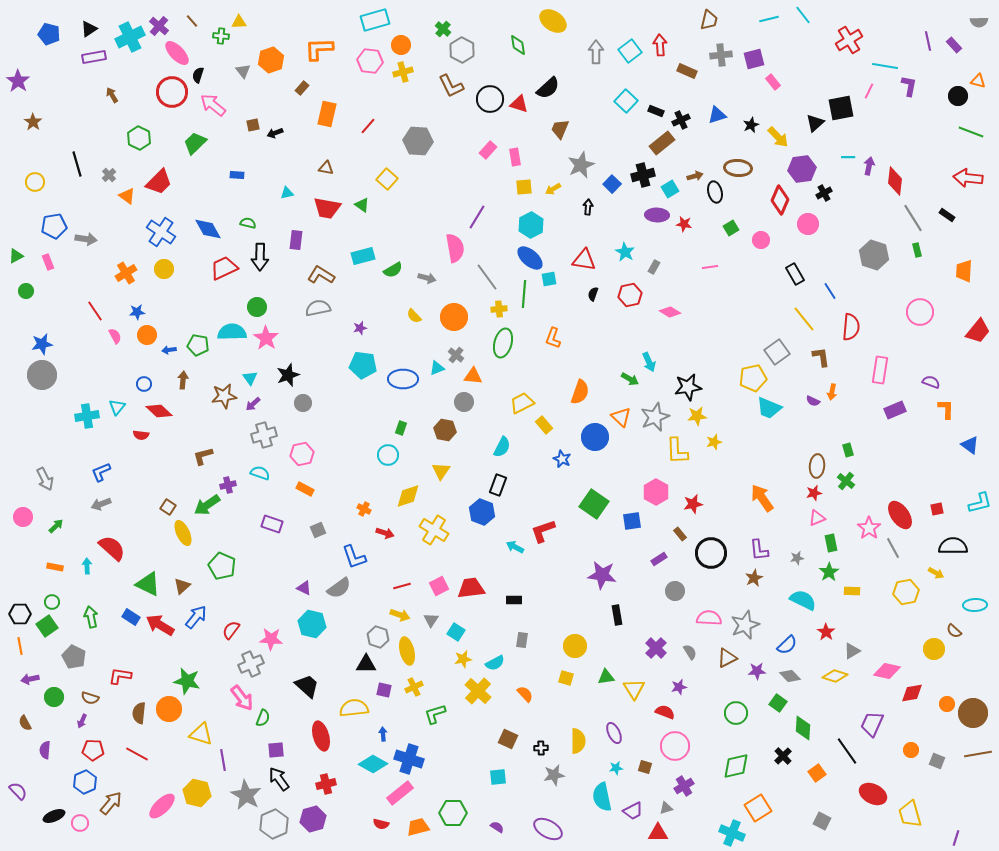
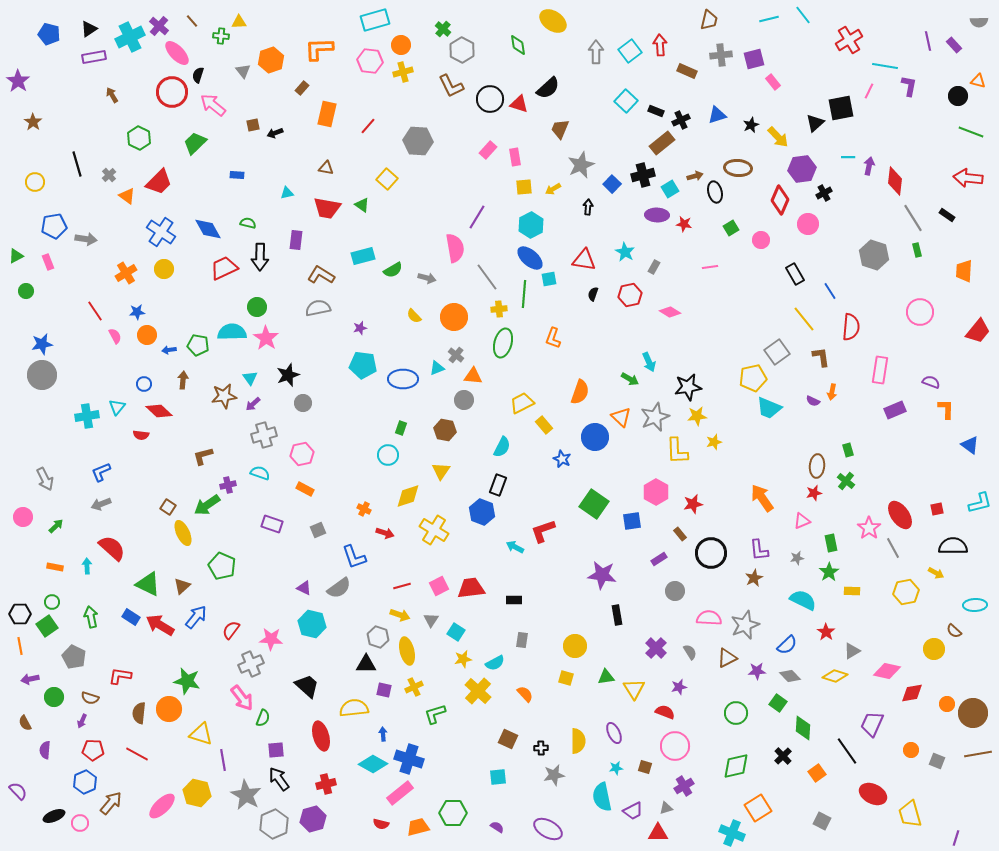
gray circle at (464, 402): moved 2 px up
pink triangle at (817, 518): moved 15 px left, 3 px down
